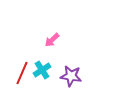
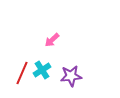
purple star: rotated 15 degrees counterclockwise
